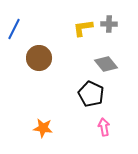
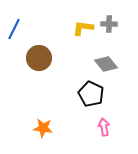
yellow L-shape: rotated 15 degrees clockwise
